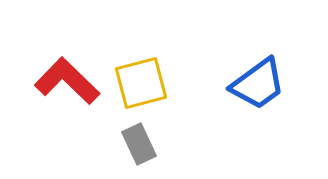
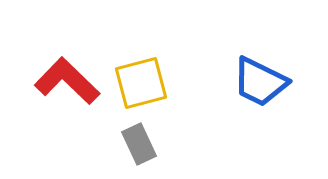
blue trapezoid: moved 2 px right, 2 px up; rotated 62 degrees clockwise
